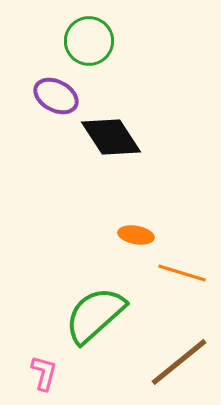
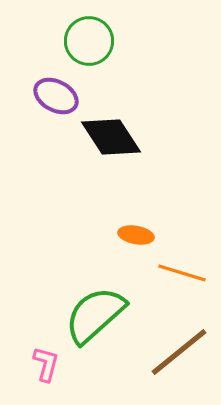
brown line: moved 10 px up
pink L-shape: moved 2 px right, 9 px up
